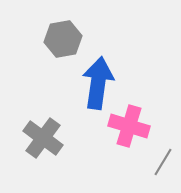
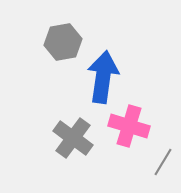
gray hexagon: moved 3 px down
blue arrow: moved 5 px right, 6 px up
gray cross: moved 30 px right
